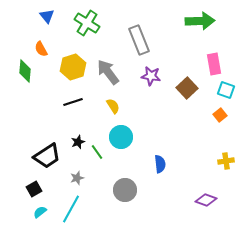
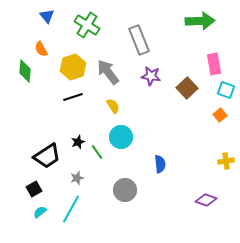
green cross: moved 2 px down
black line: moved 5 px up
